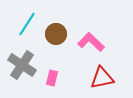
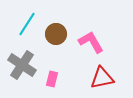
pink L-shape: rotated 16 degrees clockwise
pink rectangle: moved 1 px down
